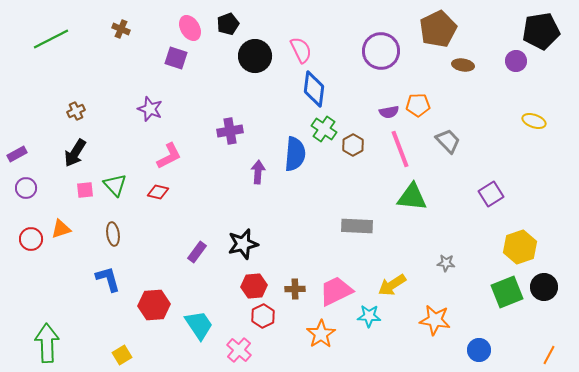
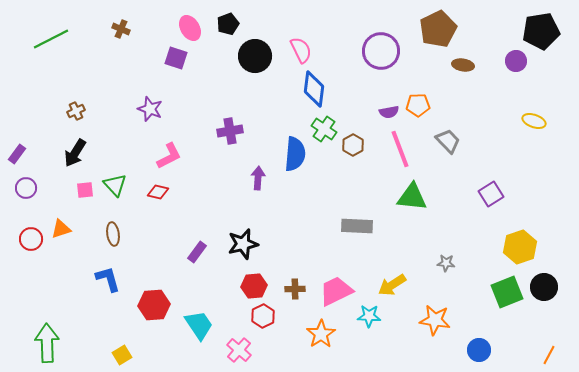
purple rectangle at (17, 154): rotated 24 degrees counterclockwise
purple arrow at (258, 172): moved 6 px down
